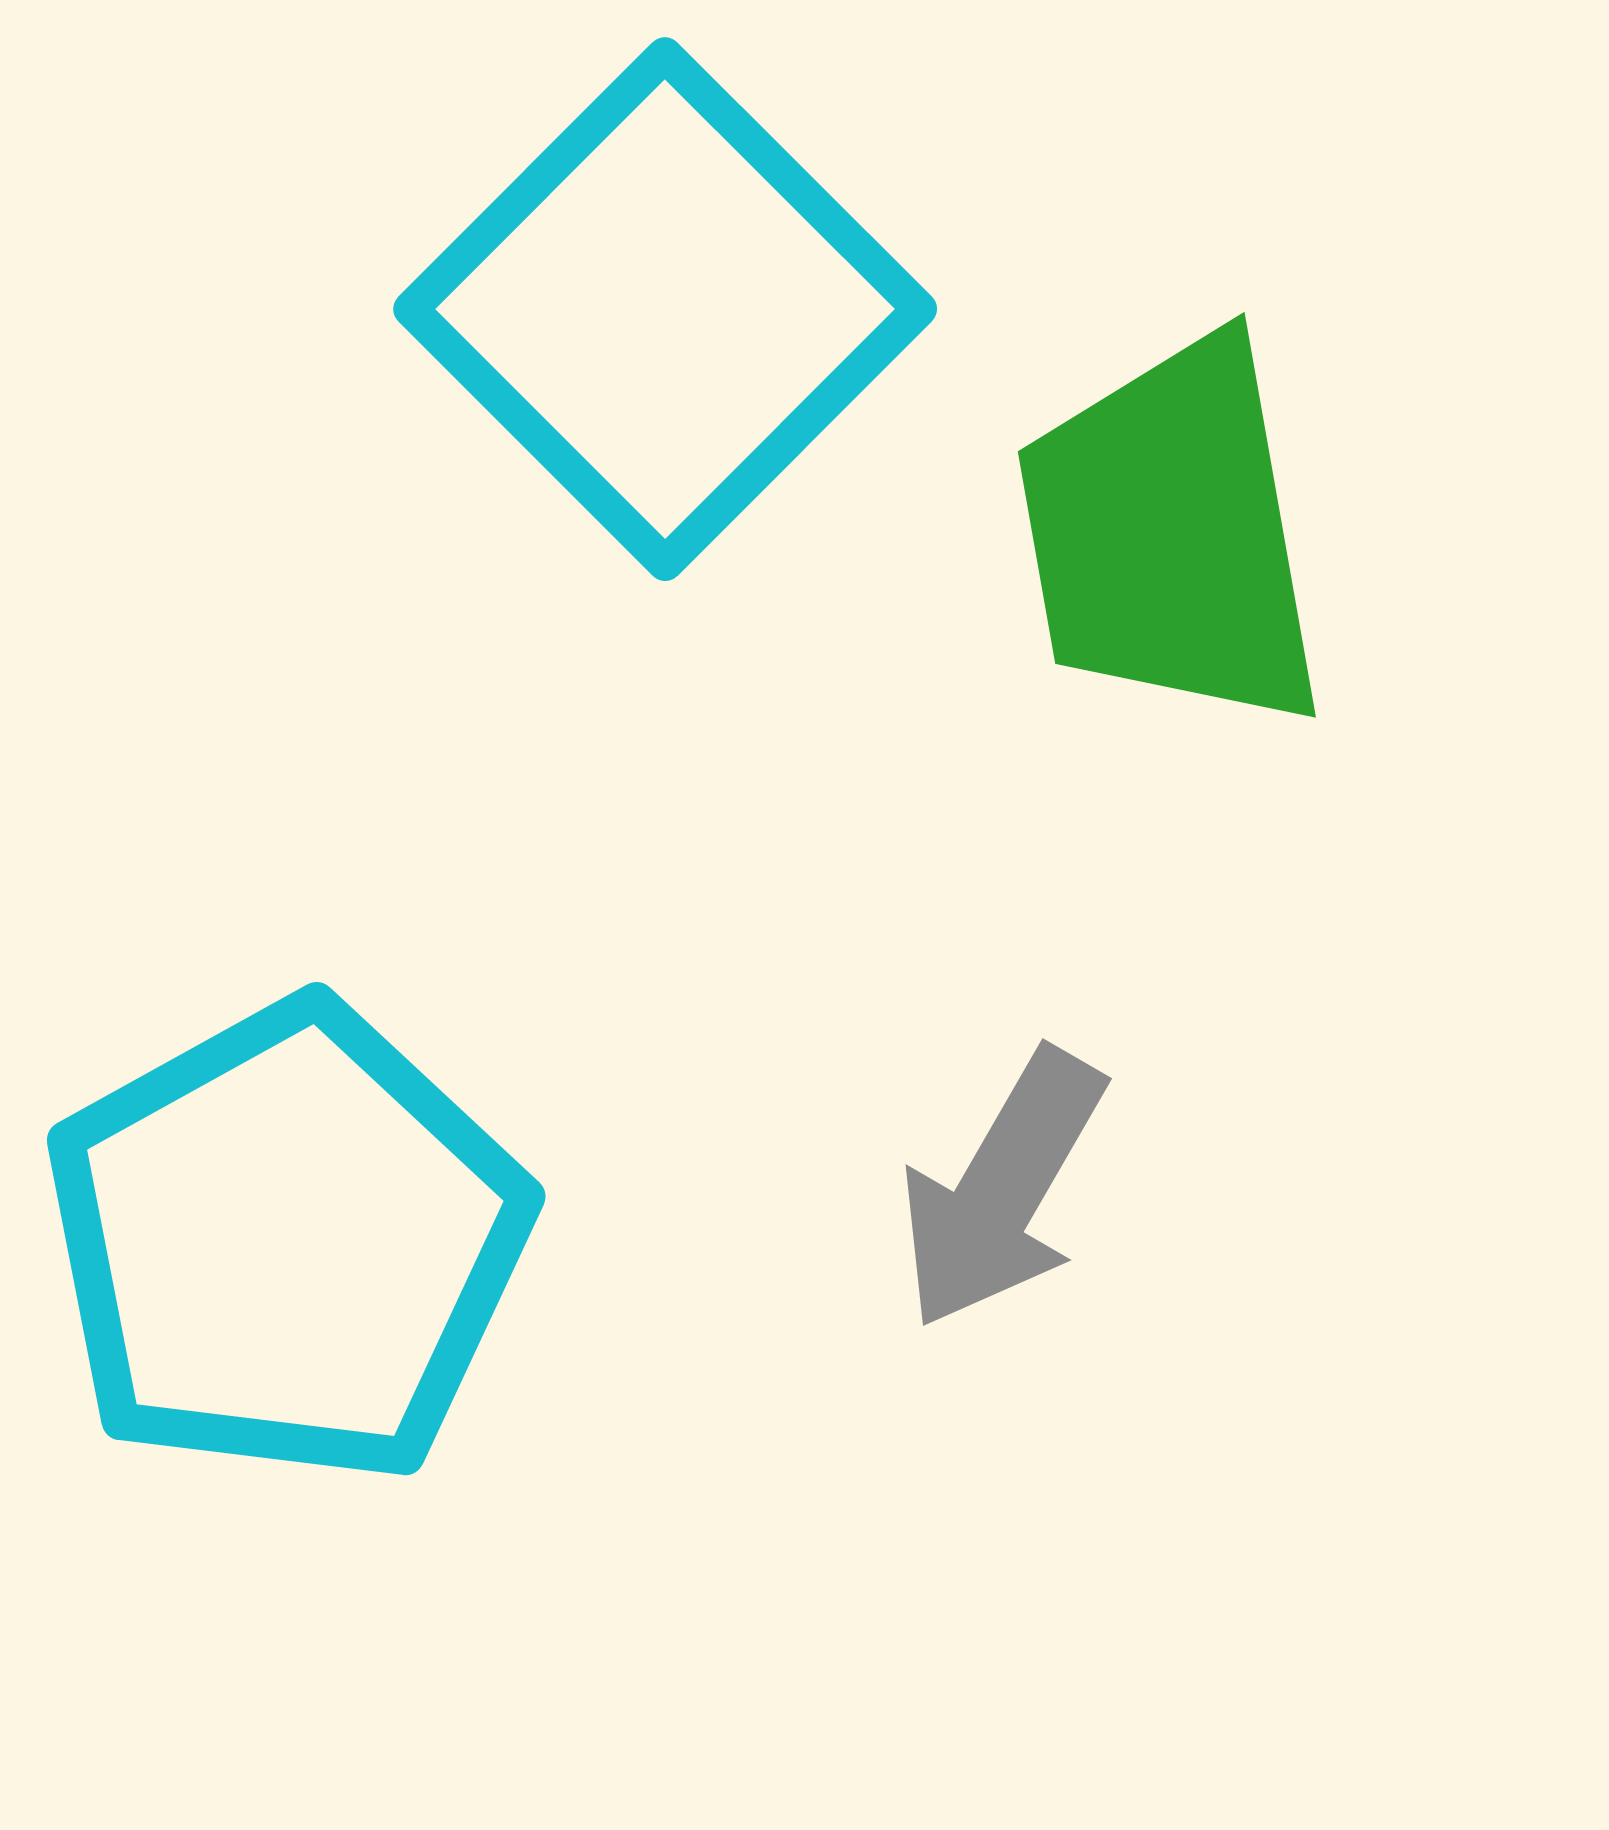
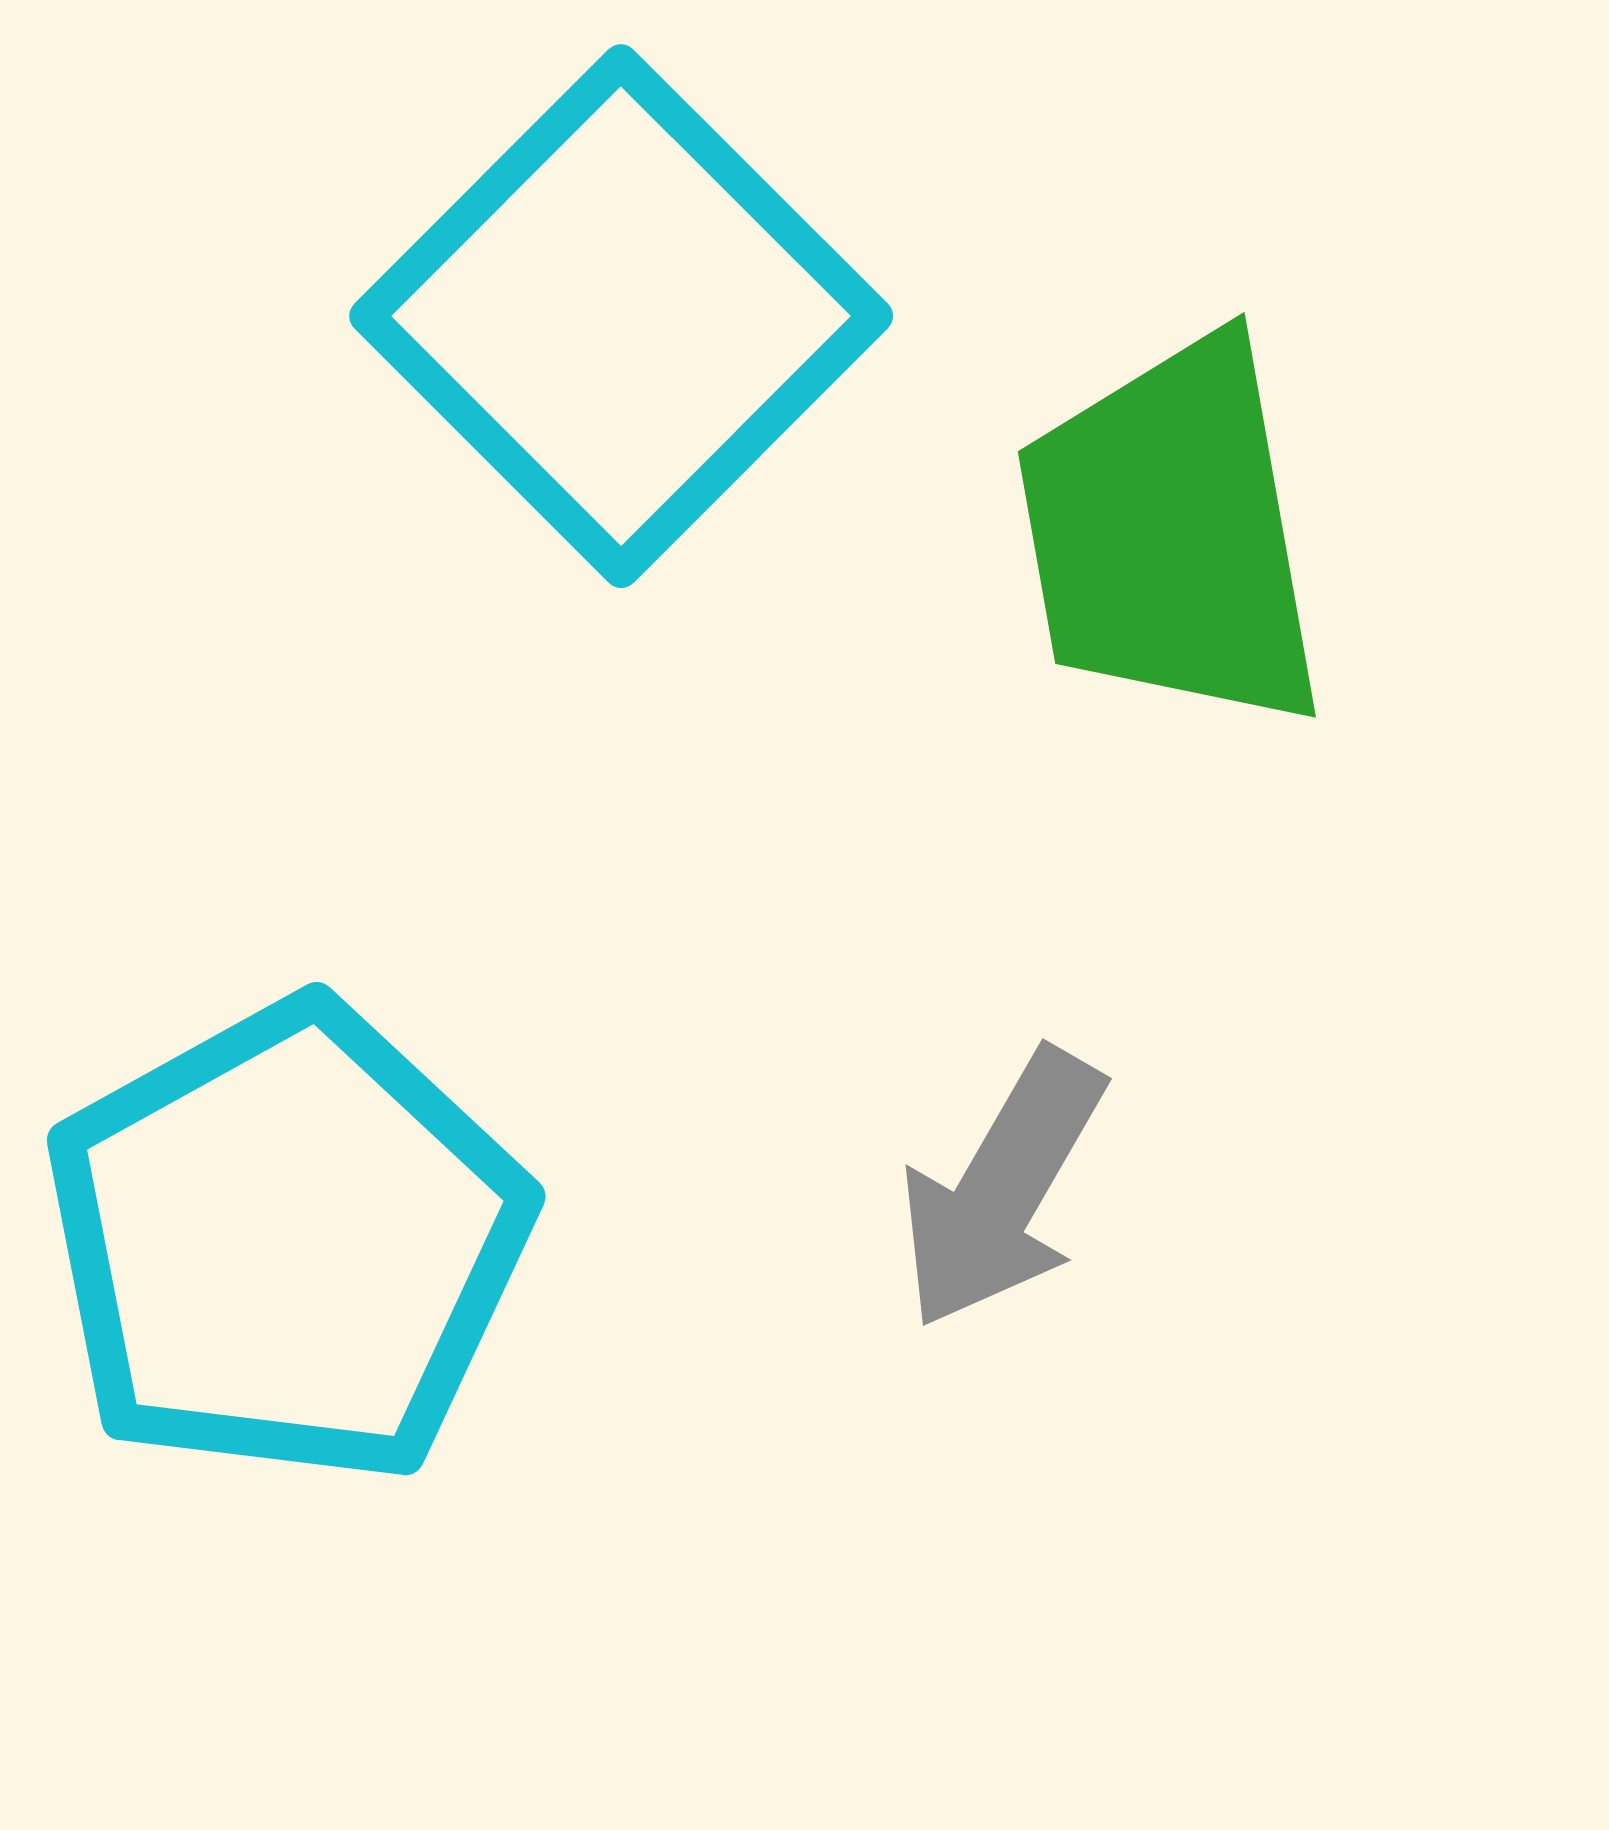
cyan square: moved 44 px left, 7 px down
